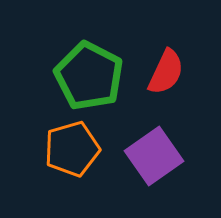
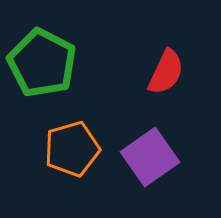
green pentagon: moved 47 px left, 13 px up
purple square: moved 4 px left, 1 px down
